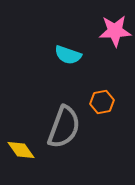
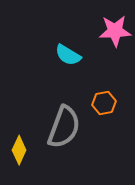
cyan semicircle: rotated 12 degrees clockwise
orange hexagon: moved 2 px right, 1 px down
yellow diamond: moved 2 px left; rotated 60 degrees clockwise
